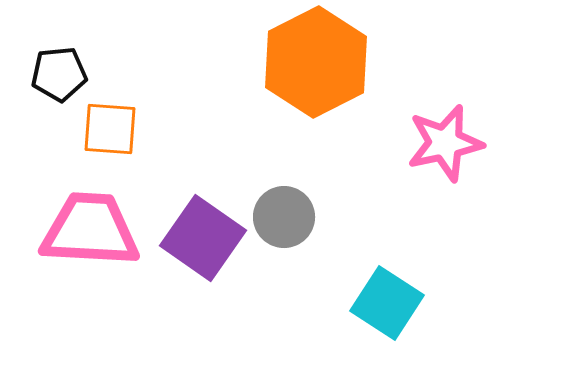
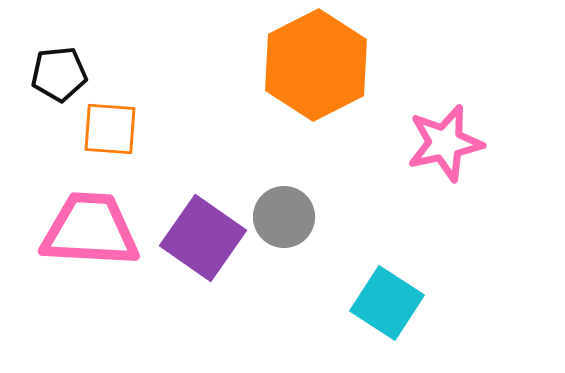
orange hexagon: moved 3 px down
